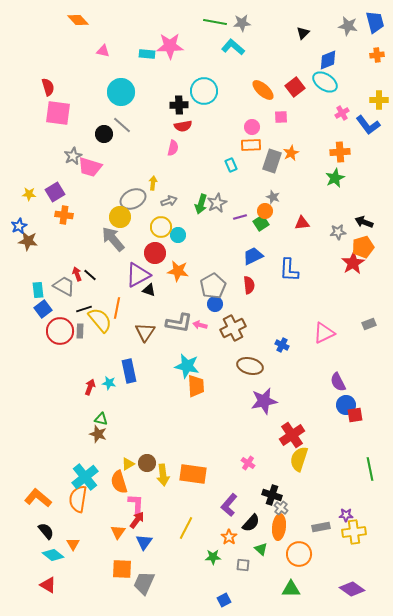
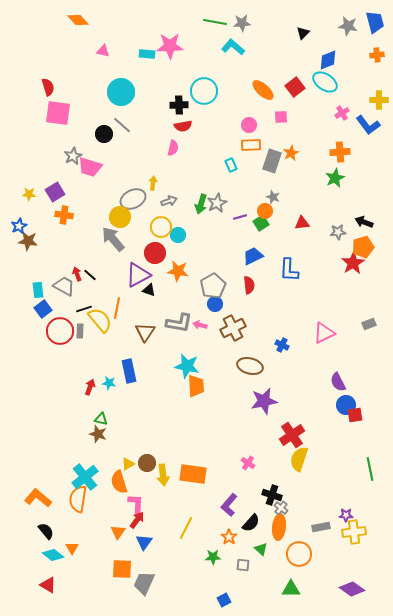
pink circle at (252, 127): moved 3 px left, 2 px up
orange triangle at (73, 544): moved 1 px left, 4 px down
